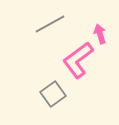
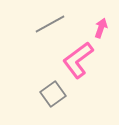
pink arrow: moved 1 px right, 6 px up; rotated 36 degrees clockwise
